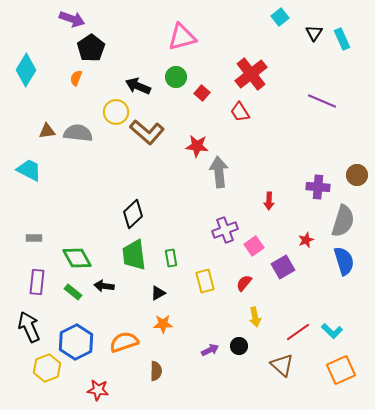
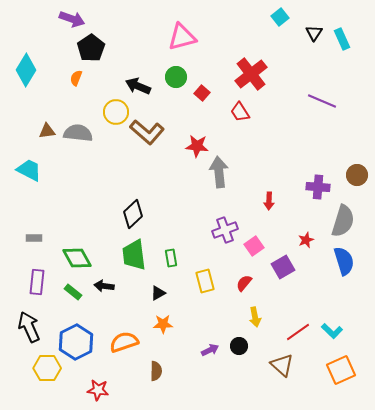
yellow hexagon at (47, 368): rotated 20 degrees clockwise
